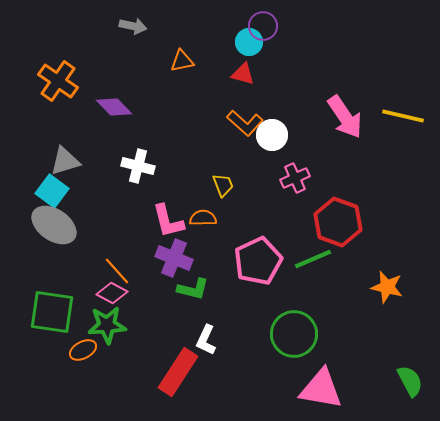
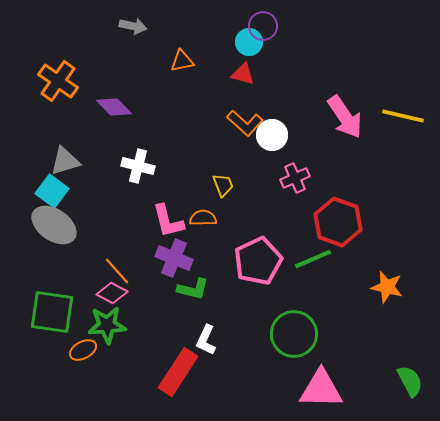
pink triangle: rotated 9 degrees counterclockwise
